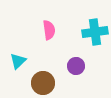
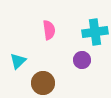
purple circle: moved 6 px right, 6 px up
